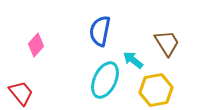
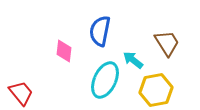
pink diamond: moved 28 px right, 6 px down; rotated 35 degrees counterclockwise
